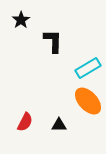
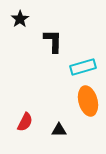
black star: moved 1 px left, 1 px up
cyan rectangle: moved 5 px left, 1 px up; rotated 15 degrees clockwise
orange ellipse: rotated 28 degrees clockwise
black triangle: moved 5 px down
